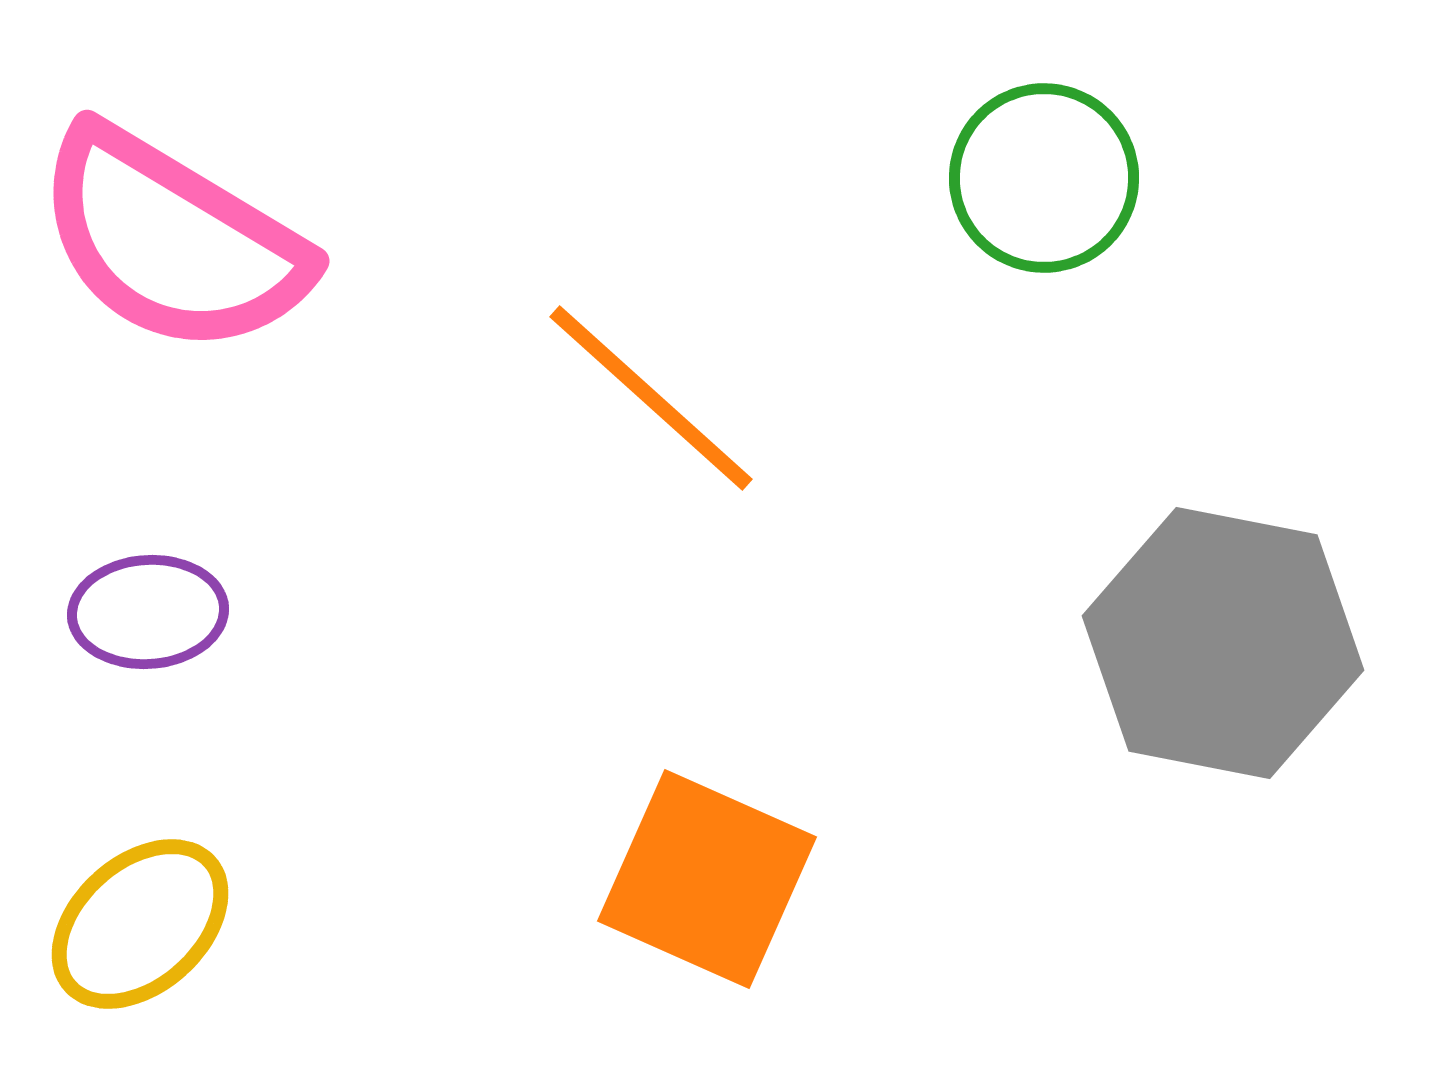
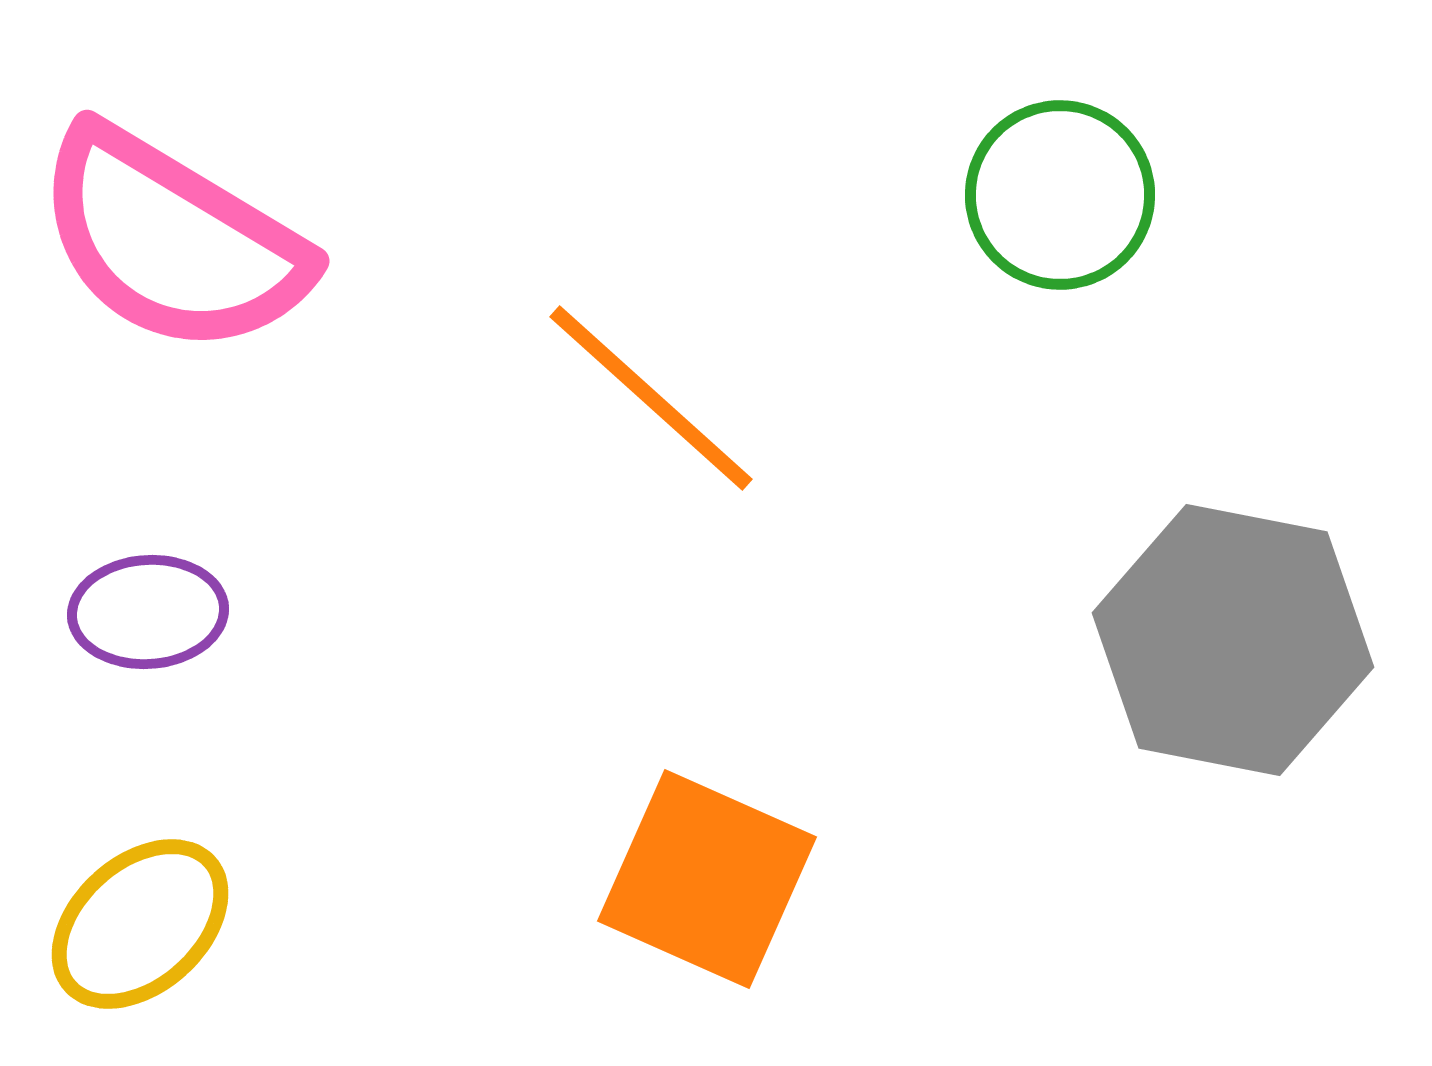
green circle: moved 16 px right, 17 px down
gray hexagon: moved 10 px right, 3 px up
